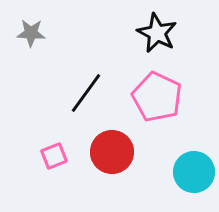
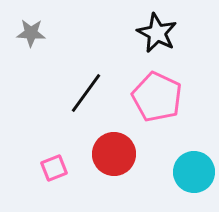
red circle: moved 2 px right, 2 px down
pink square: moved 12 px down
